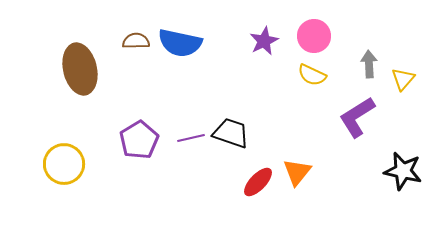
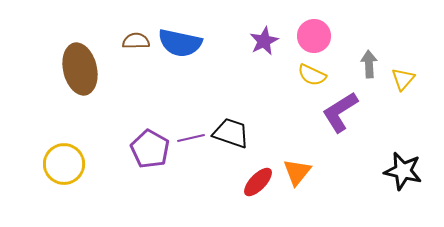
purple L-shape: moved 17 px left, 5 px up
purple pentagon: moved 11 px right, 9 px down; rotated 12 degrees counterclockwise
